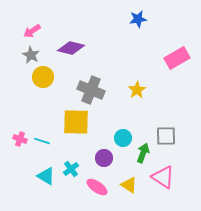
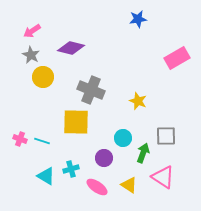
yellow star: moved 1 px right, 11 px down; rotated 18 degrees counterclockwise
cyan cross: rotated 21 degrees clockwise
